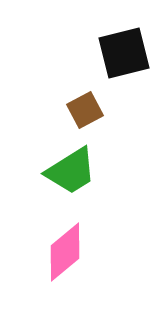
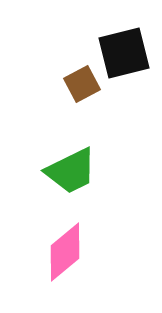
brown square: moved 3 px left, 26 px up
green trapezoid: rotated 6 degrees clockwise
